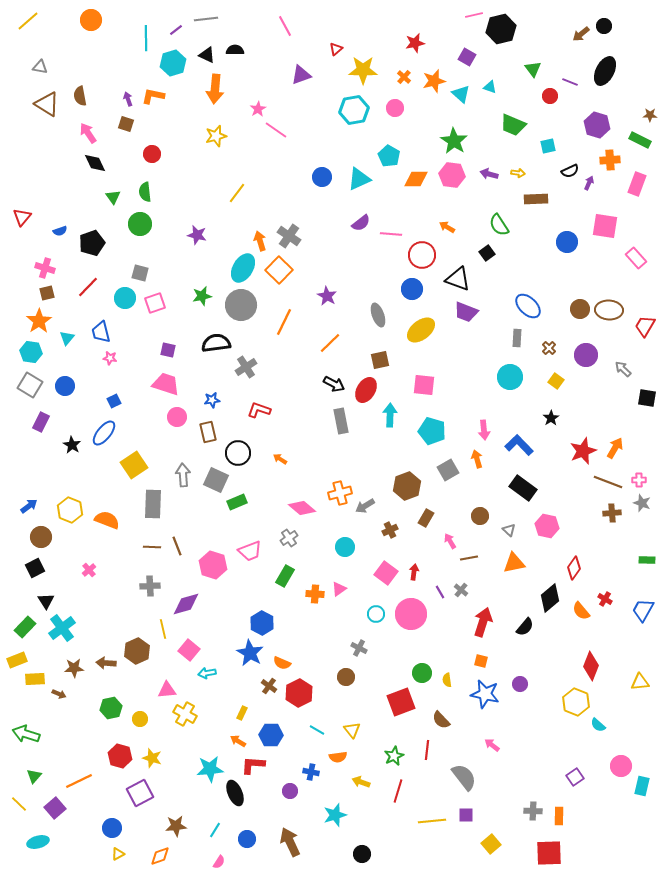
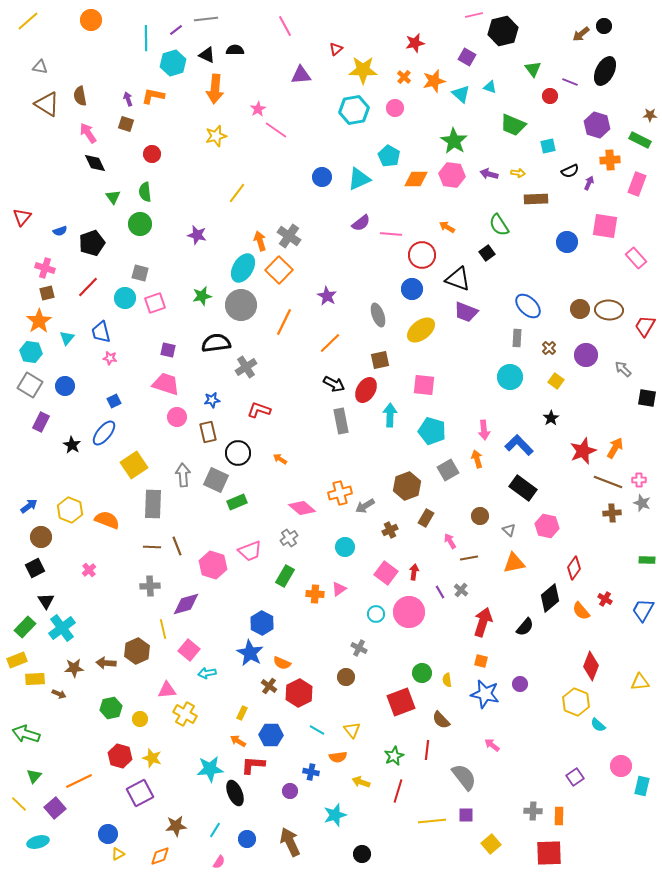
black hexagon at (501, 29): moved 2 px right, 2 px down
purple triangle at (301, 75): rotated 15 degrees clockwise
pink circle at (411, 614): moved 2 px left, 2 px up
blue circle at (112, 828): moved 4 px left, 6 px down
